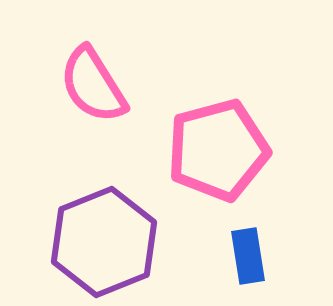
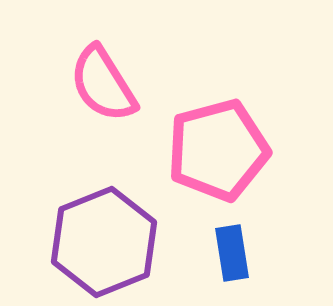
pink semicircle: moved 10 px right, 1 px up
blue rectangle: moved 16 px left, 3 px up
